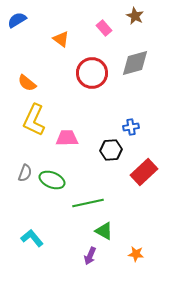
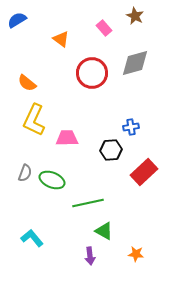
purple arrow: rotated 30 degrees counterclockwise
